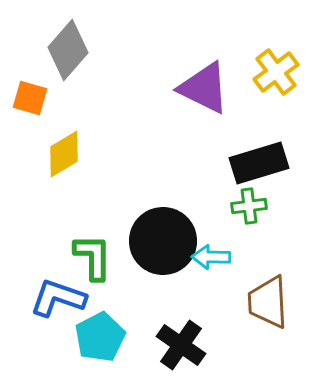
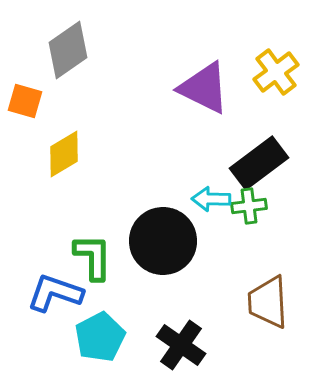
gray diamond: rotated 14 degrees clockwise
orange square: moved 5 px left, 3 px down
black rectangle: rotated 20 degrees counterclockwise
cyan arrow: moved 58 px up
blue L-shape: moved 3 px left, 5 px up
